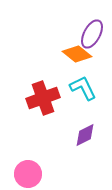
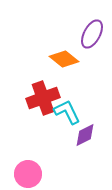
orange diamond: moved 13 px left, 5 px down
cyan L-shape: moved 16 px left, 24 px down
